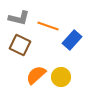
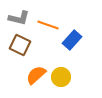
orange line: moved 1 px up
